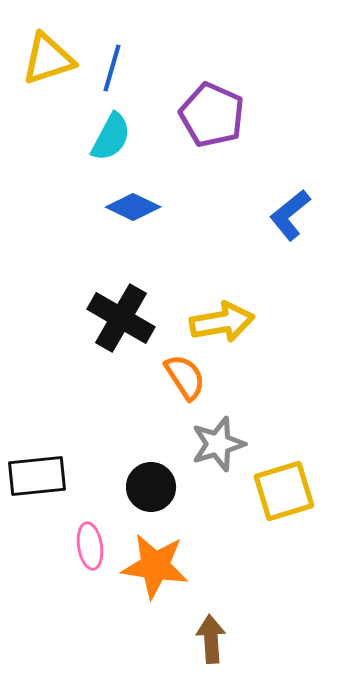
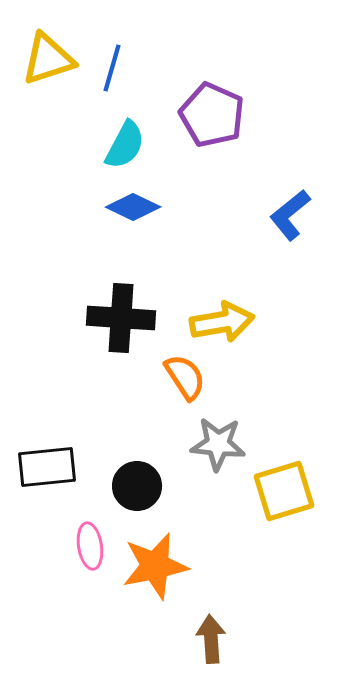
cyan semicircle: moved 14 px right, 8 px down
black cross: rotated 26 degrees counterclockwise
gray star: rotated 22 degrees clockwise
black rectangle: moved 10 px right, 9 px up
black circle: moved 14 px left, 1 px up
orange star: rotated 20 degrees counterclockwise
